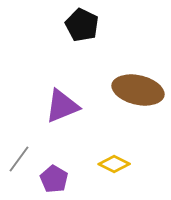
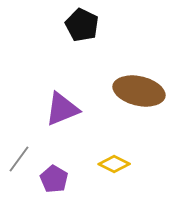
brown ellipse: moved 1 px right, 1 px down
purple triangle: moved 3 px down
